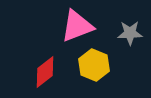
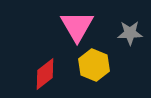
pink triangle: rotated 39 degrees counterclockwise
red diamond: moved 2 px down
